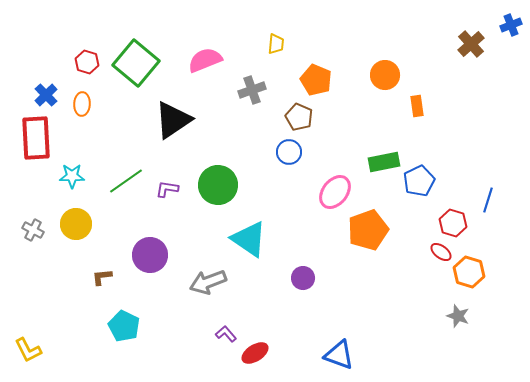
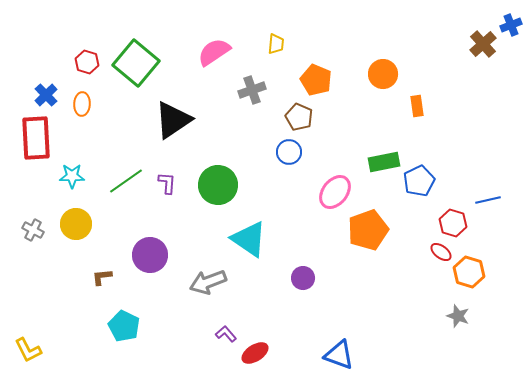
brown cross at (471, 44): moved 12 px right
pink semicircle at (205, 60): moved 9 px right, 8 px up; rotated 12 degrees counterclockwise
orange circle at (385, 75): moved 2 px left, 1 px up
purple L-shape at (167, 189): moved 6 px up; rotated 85 degrees clockwise
blue line at (488, 200): rotated 60 degrees clockwise
